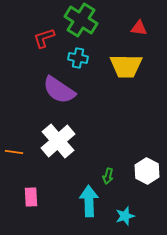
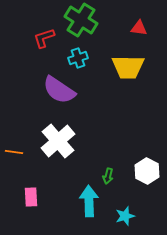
cyan cross: rotated 30 degrees counterclockwise
yellow trapezoid: moved 2 px right, 1 px down
